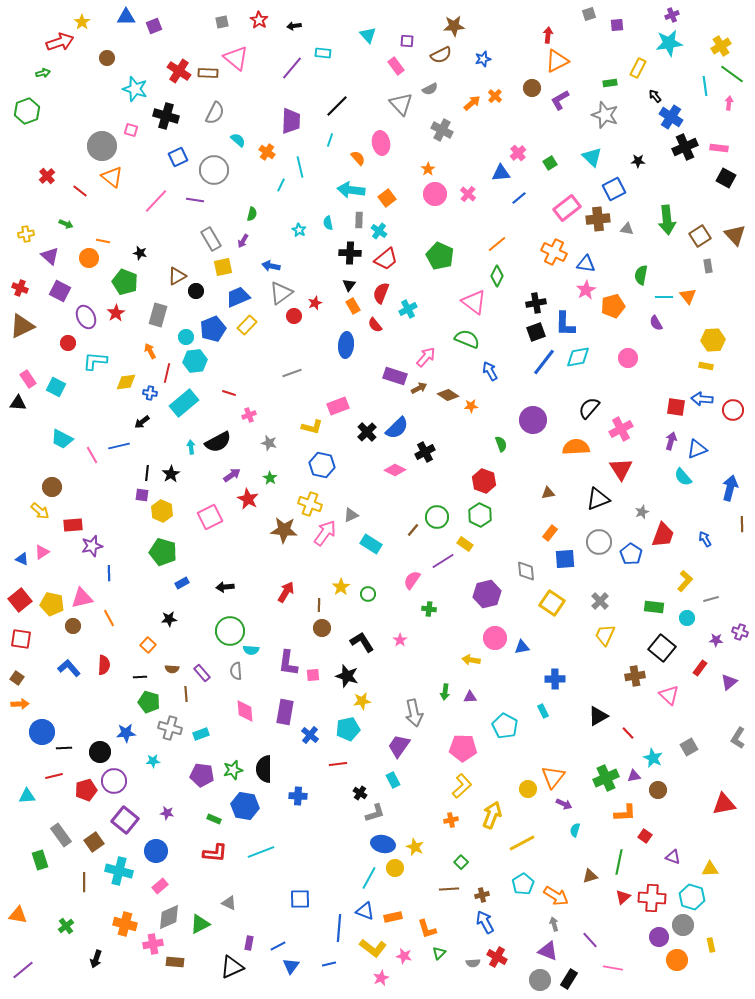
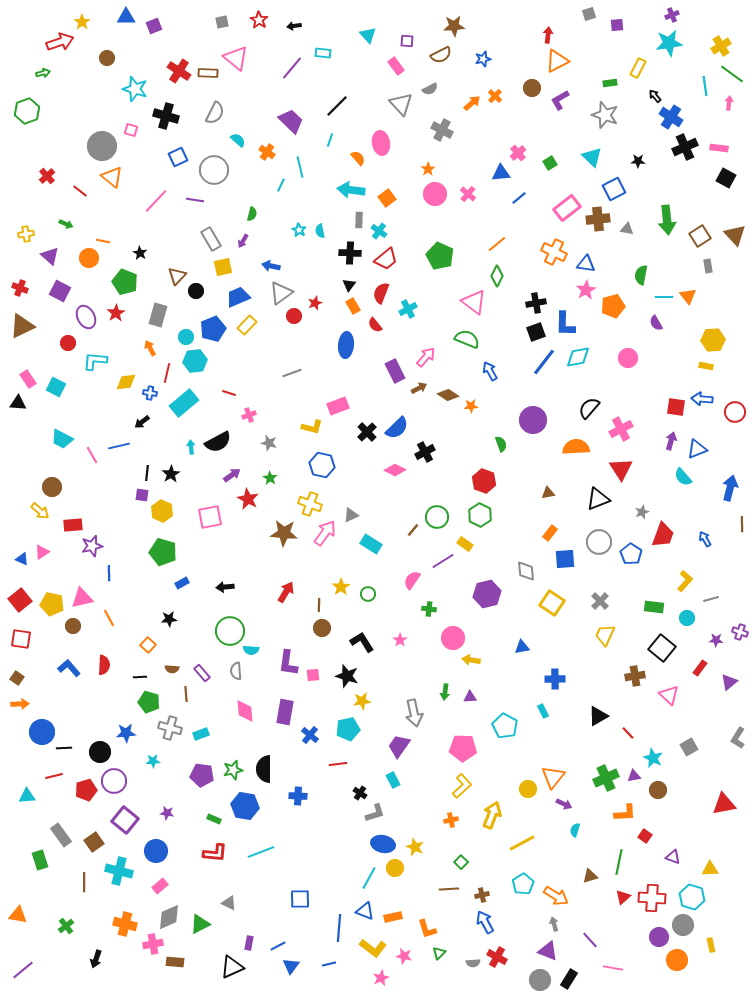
purple trapezoid at (291, 121): rotated 48 degrees counterclockwise
cyan semicircle at (328, 223): moved 8 px left, 8 px down
black star at (140, 253): rotated 16 degrees clockwise
brown triangle at (177, 276): rotated 18 degrees counterclockwise
orange arrow at (150, 351): moved 3 px up
purple rectangle at (395, 376): moved 5 px up; rotated 45 degrees clockwise
red circle at (733, 410): moved 2 px right, 2 px down
pink square at (210, 517): rotated 15 degrees clockwise
brown star at (284, 530): moved 3 px down
pink circle at (495, 638): moved 42 px left
